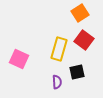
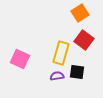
yellow rectangle: moved 2 px right, 4 px down
pink square: moved 1 px right
black square: rotated 21 degrees clockwise
purple semicircle: moved 6 px up; rotated 96 degrees counterclockwise
